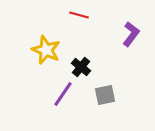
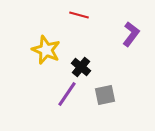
purple line: moved 4 px right
